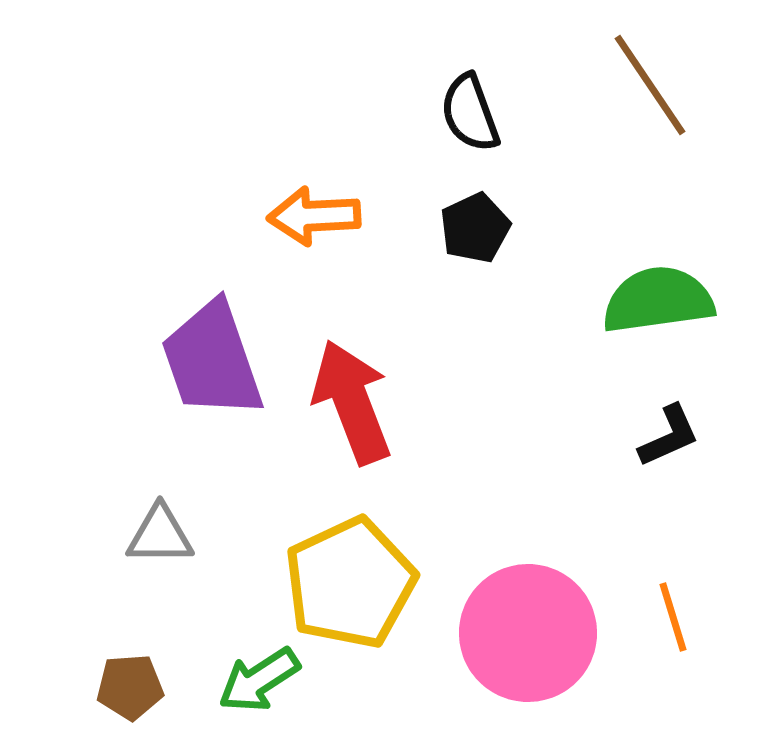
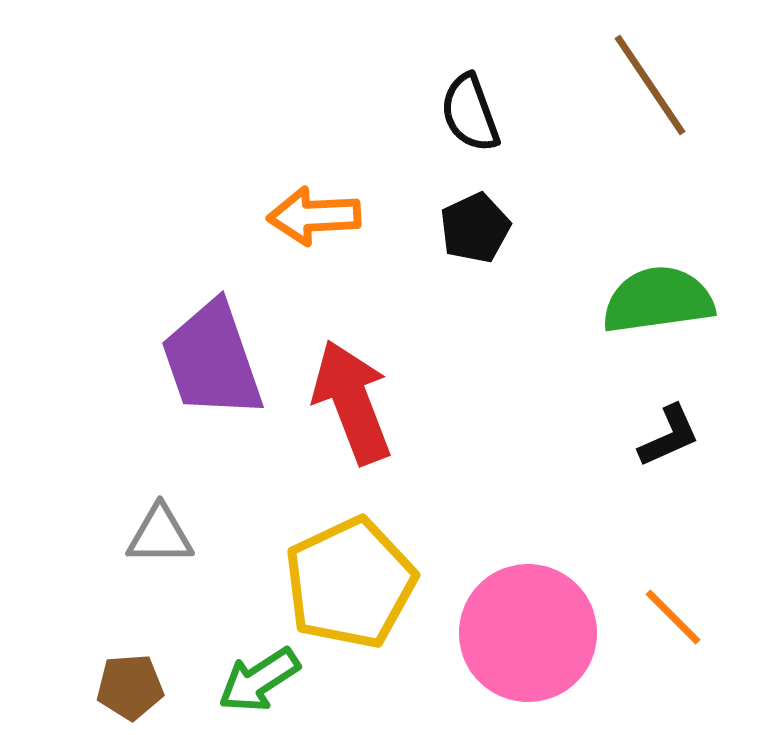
orange line: rotated 28 degrees counterclockwise
